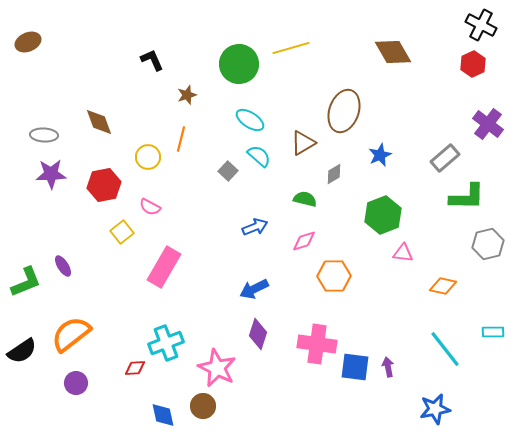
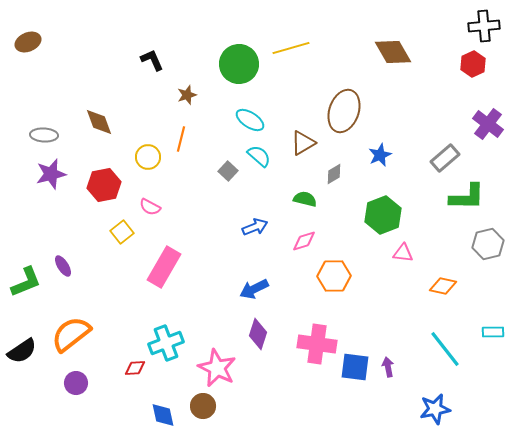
black cross at (481, 25): moved 3 px right, 1 px down; rotated 32 degrees counterclockwise
purple star at (51, 174): rotated 12 degrees counterclockwise
